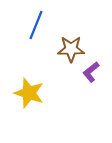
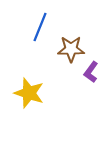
blue line: moved 4 px right, 2 px down
purple L-shape: rotated 15 degrees counterclockwise
